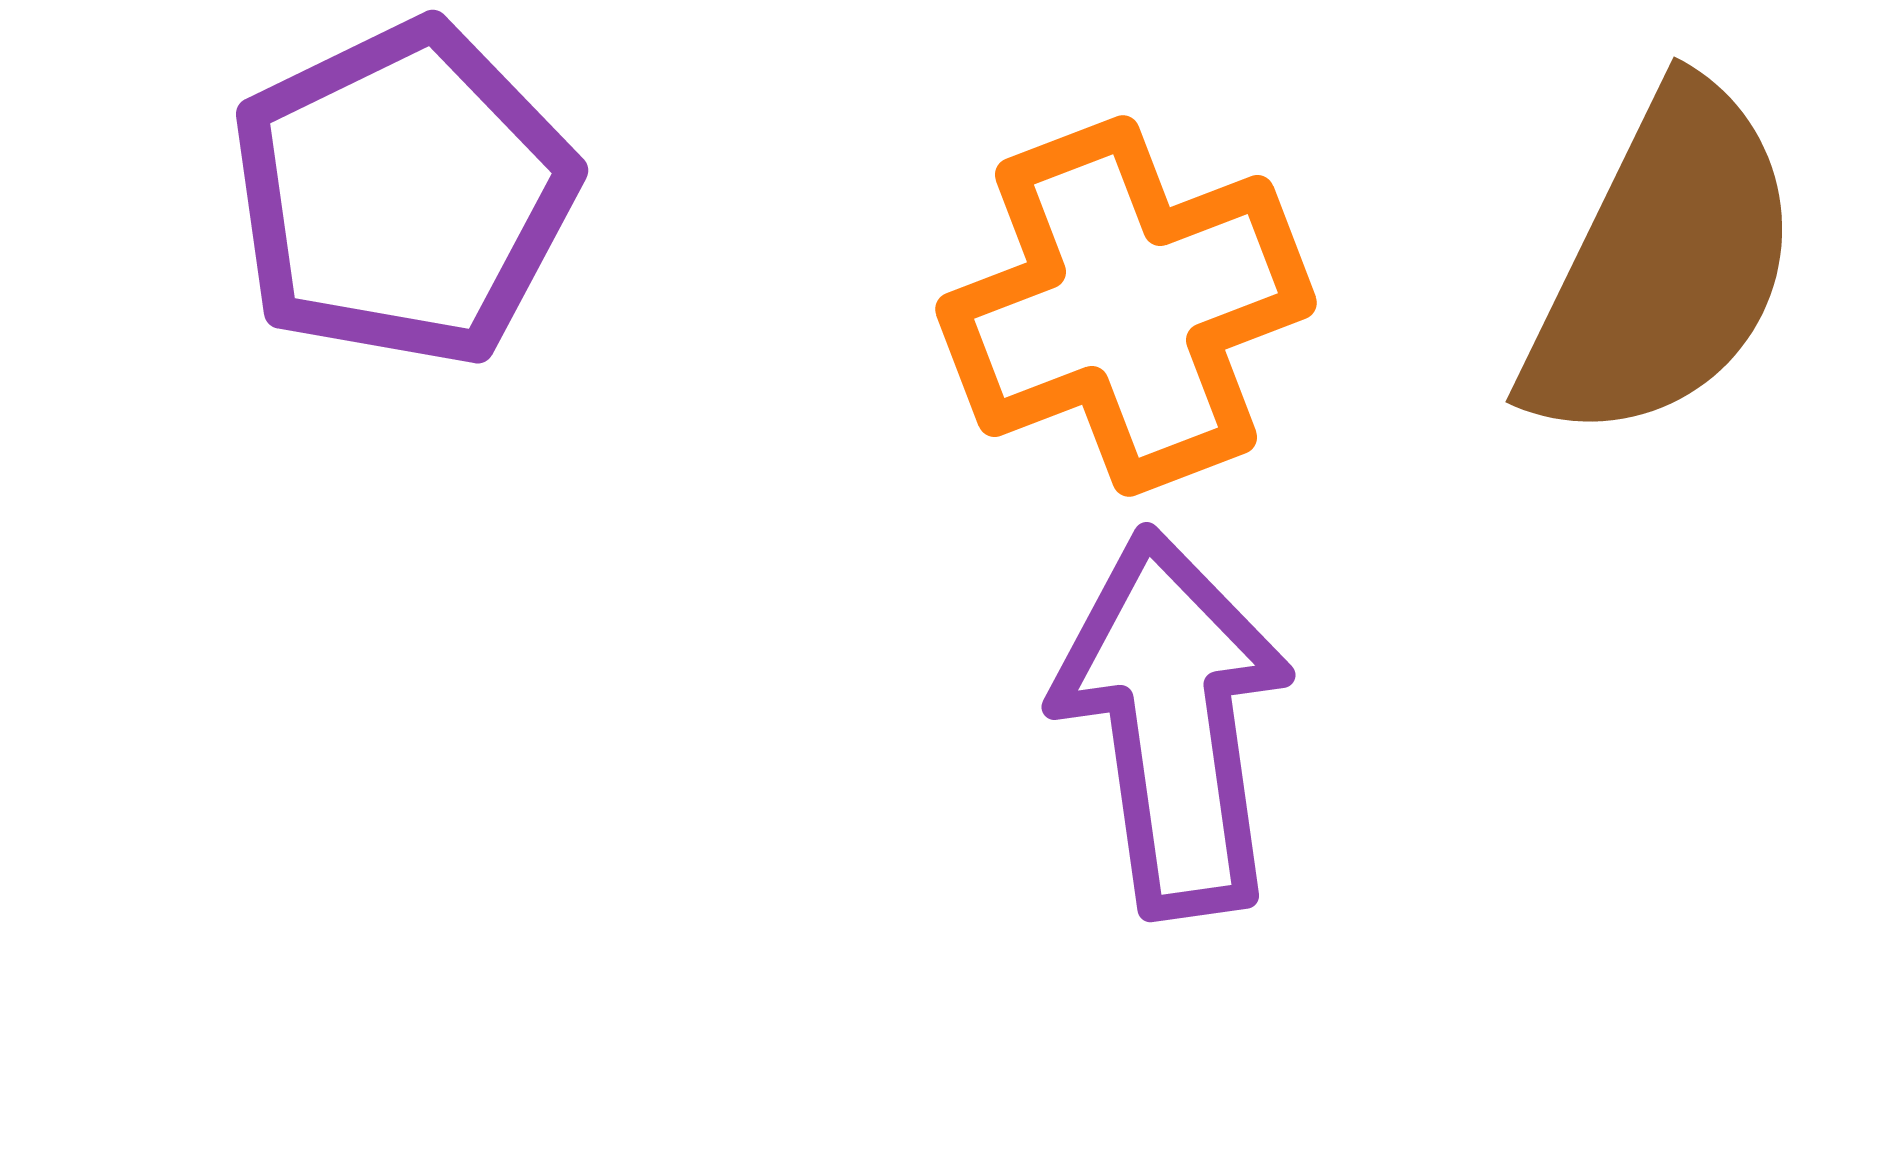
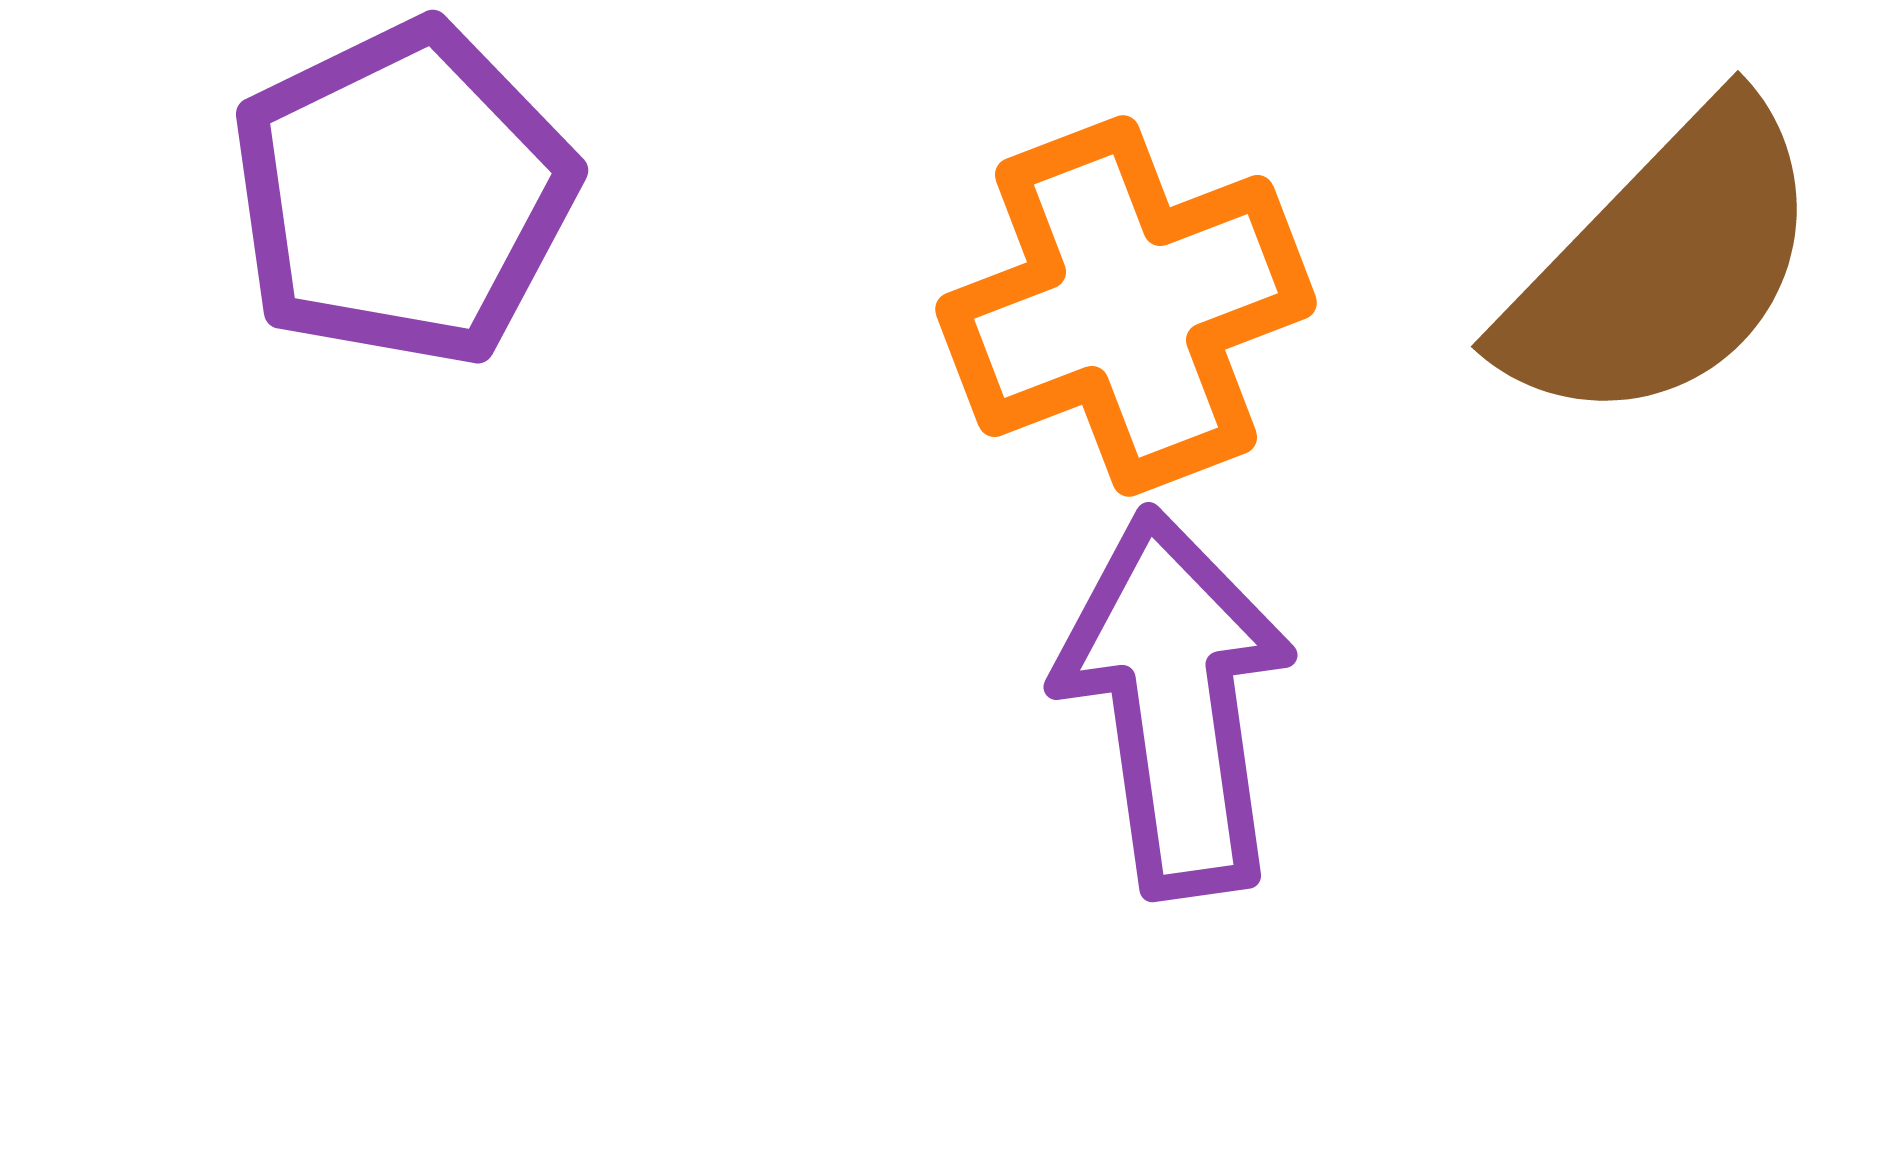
brown semicircle: rotated 18 degrees clockwise
purple arrow: moved 2 px right, 20 px up
